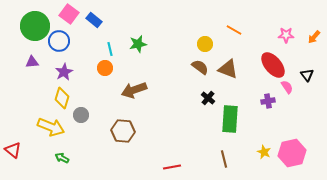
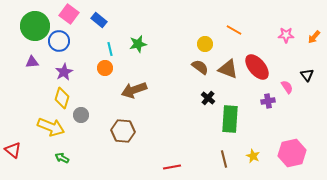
blue rectangle: moved 5 px right
red ellipse: moved 16 px left, 2 px down
yellow star: moved 11 px left, 4 px down
